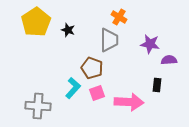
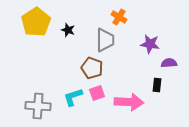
gray trapezoid: moved 4 px left
purple semicircle: moved 3 px down
cyan L-shape: moved 9 px down; rotated 150 degrees counterclockwise
